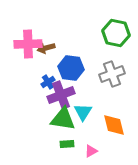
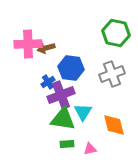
pink triangle: moved 1 px left, 2 px up; rotated 16 degrees clockwise
